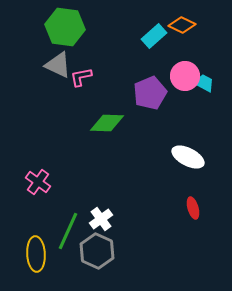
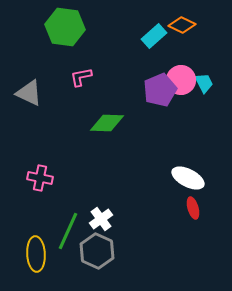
gray triangle: moved 29 px left, 28 px down
pink circle: moved 4 px left, 4 px down
cyan trapezoid: rotated 35 degrees clockwise
purple pentagon: moved 10 px right, 3 px up
white ellipse: moved 21 px down
pink cross: moved 2 px right, 4 px up; rotated 25 degrees counterclockwise
